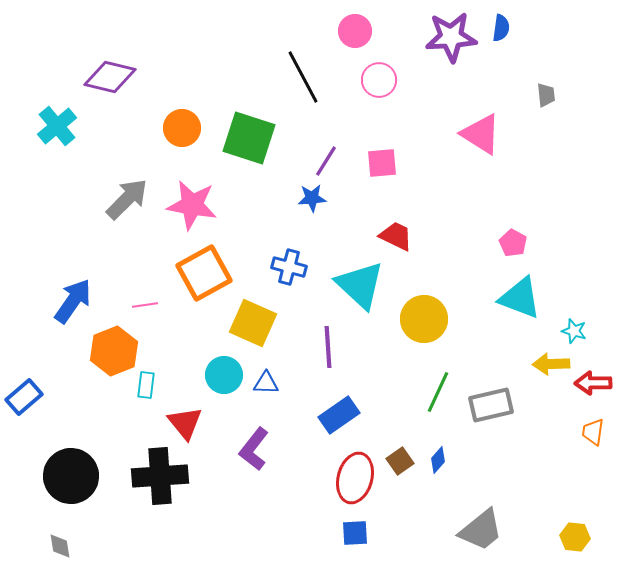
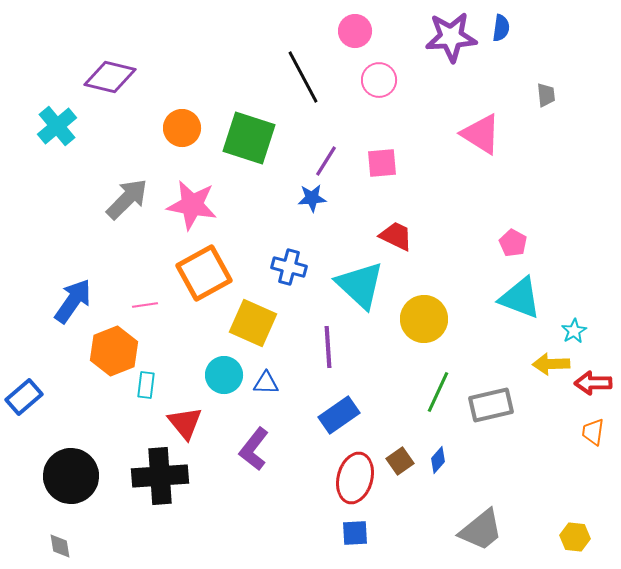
cyan star at (574, 331): rotated 25 degrees clockwise
